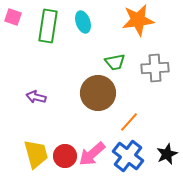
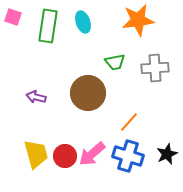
brown circle: moved 10 px left
blue cross: rotated 20 degrees counterclockwise
